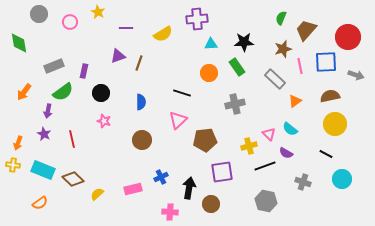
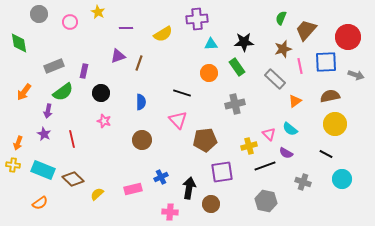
pink triangle at (178, 120): rotated 30 degrees counterclockwise
